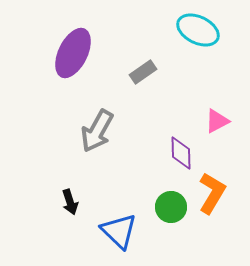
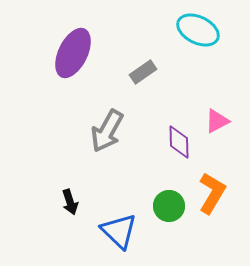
gray arrow: moved 10 px right
purple diamond: moved 2 px left, 11 px up
green circle: moved 2 px left, 1 px up
